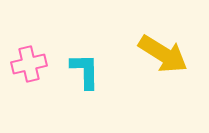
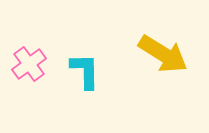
pink cross: rotated 24 degrees counterclockwise
